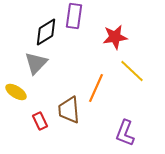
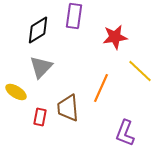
black diamond: moved 8 px left, 2 px up
gray triangle: moved 5 px right, 4 px down
yellow line: moved 8 px right
orange line: moved 5 px right
brown trapezoid: moved 1 px left, 2 px up
red rectangle: moved 4 px up; rotated 36 degrees clockwise
